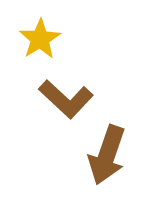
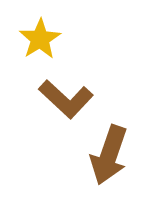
brown arrow: moved 2 px right
